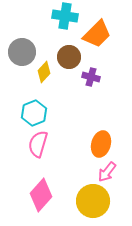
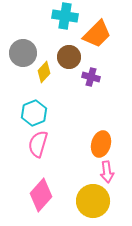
gray circle: moved 1 px right, 1 px down
pink arrow: rotated 45 degrees counterclockwise
